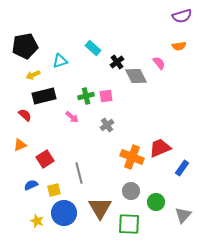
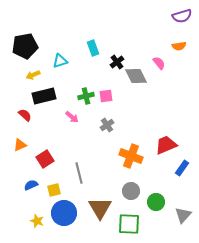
cyan rectangle: rotated 28 degrees clockwise
red trapezoid: moved 6 px right, 3 px up
orange cross: moved 1 px left, 1 px up
